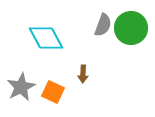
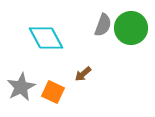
brown arrow: rotated 48 degrees clockwise
